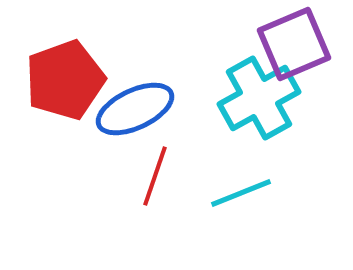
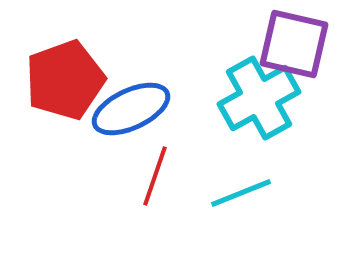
purple square: rotated 36 degrees clockwise
blue ellipse: moved 4 px left
